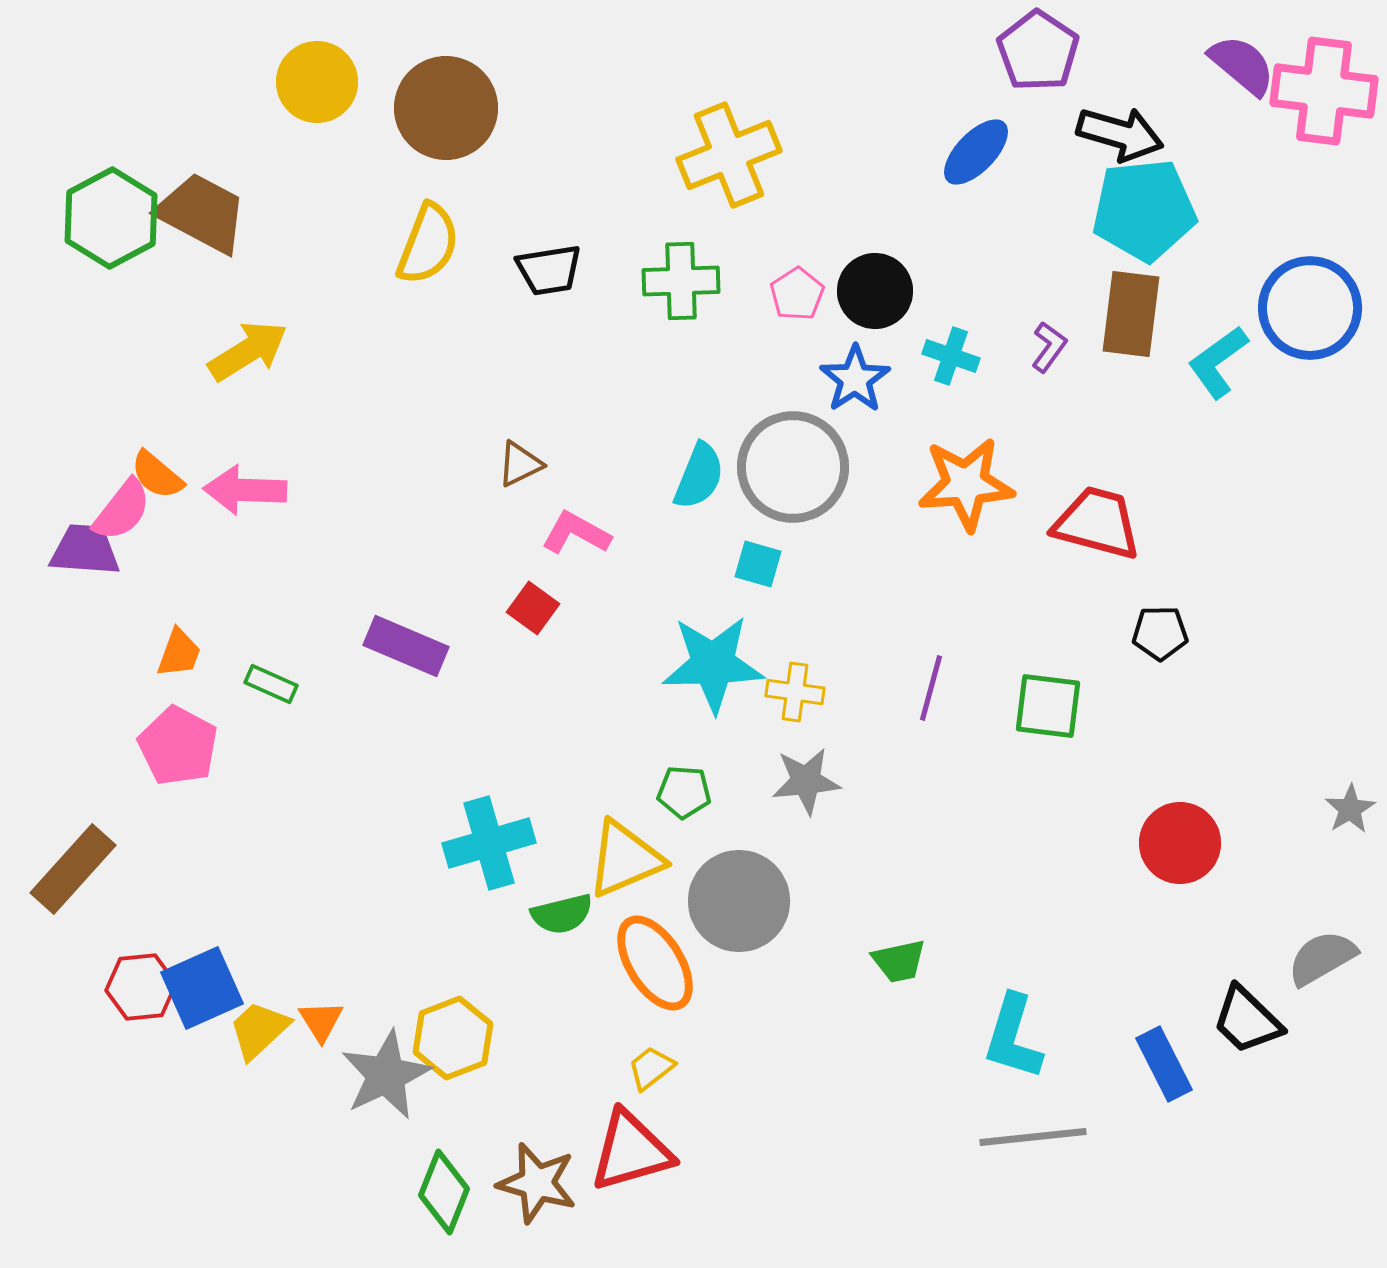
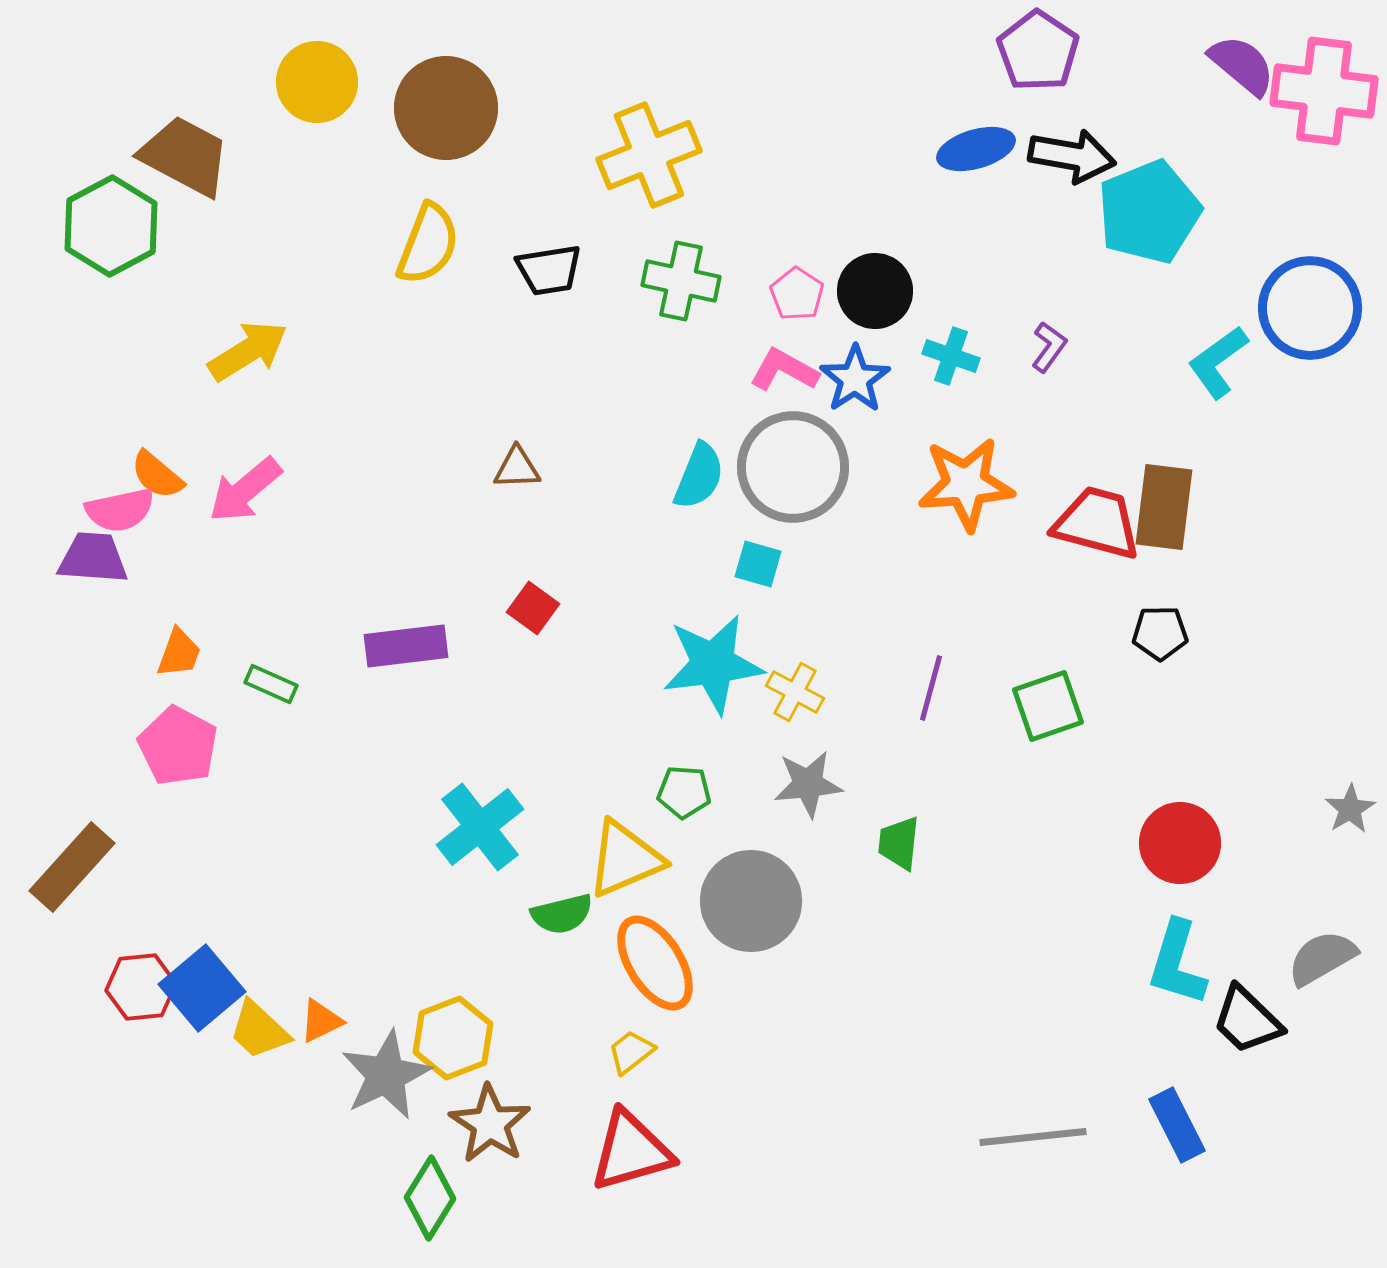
black arrow at (1120, 134): moved 48 px left, 22 px down; rotated 6 degrees counterclockwise
blue ellipse at (976, 152): moved 3 px up; rotated 30 degrees clockwise
yellow cross at (729, 155): moved 80 px left
cyan pentagon at (1144, 210): moved 5 px right, 2 px down; rotated 16 degrees counterclockwise
brown trapezoid at (202, 213): moved 17 px left, 57 px up
green hexagon at (111, 218): moved 8 px down
green cross at (681, 281): rotated 14 degrees clockwise
pink pentagon at (797, 294): rotated 6 degrees counterclockwise
brown rectangle at (1131, 314): moved 33 px right, 193 px down
brown triangle at (520, 464): moved 3 px left, 4 px down; rotated 24 degrees clockwise
pink arrow at (245, 490): rotated 42 degrees counterclockwise
pink semicircle at (122, 510): moved 2 px left; rotated 40 degrees clockwise
pink L-shape at (576, 533): moved 208 px right, 163 px up
purple trapezoid at (85, 550): moved 8 px right, 8 px down
purple rectangle at (406, 646): rotated 30 degrees counterclockwise
cyan star at (713, 664): rotated 6 degrees counterclockwise
yellow cross at (795, 692): rotated 20 degrees clockwise
green square at (1048, 706): rotated 26 degrees counterclockwise
gray star at (806, 781): moved 2 px right, 3 px down
cyan cross at (489, 843): moved 9 px left, 16 px up; rotated 22 degrees counterclockwise
brown rectangle at (73, 869): moved 1 px left, 2 px up
gray circle at (739, 901): moved 12 px right
green trapezoid at (899, 961): moved 118 px up; rotated 108 degrees clockwise
blue square at (202, 988): rotated 16 degrees counterclockwise
orange triangle at (321, 1021): rotated 36 degrees clockwise
yellow trapezoid at (259, 1030): rotated 94 degrees counterclockwise
cyan L-shape at (1013, 1037): moved 164 px right, 74 px up
blue rectangle at (1164, 1064): moved 13 px right, 61 px down
yellow trapezoid at (651, 1068): moved 20 px left, 16 px up
brown star at (537, 1183): moved 47 px left, 59 px up; rotated 18 degrees clockwise
green diamond at (444, 1192): moved 14 px left, 6 px down; rotated 10 degrees clockwise
